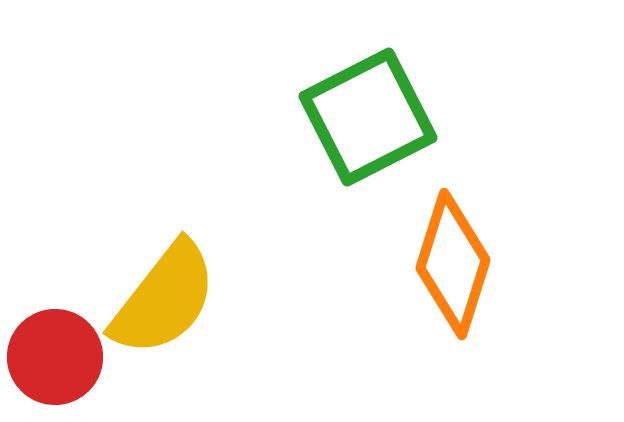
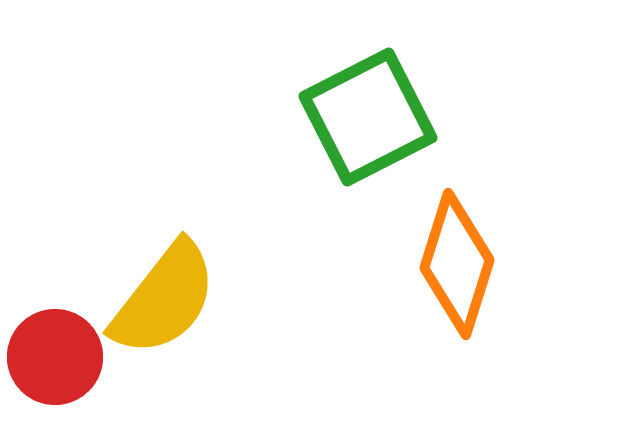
orange diamond: moved 4 px right
